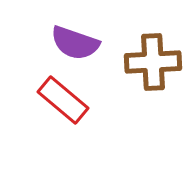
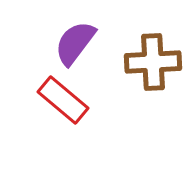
purple semicircle: rotated 108 degrees clockwise
